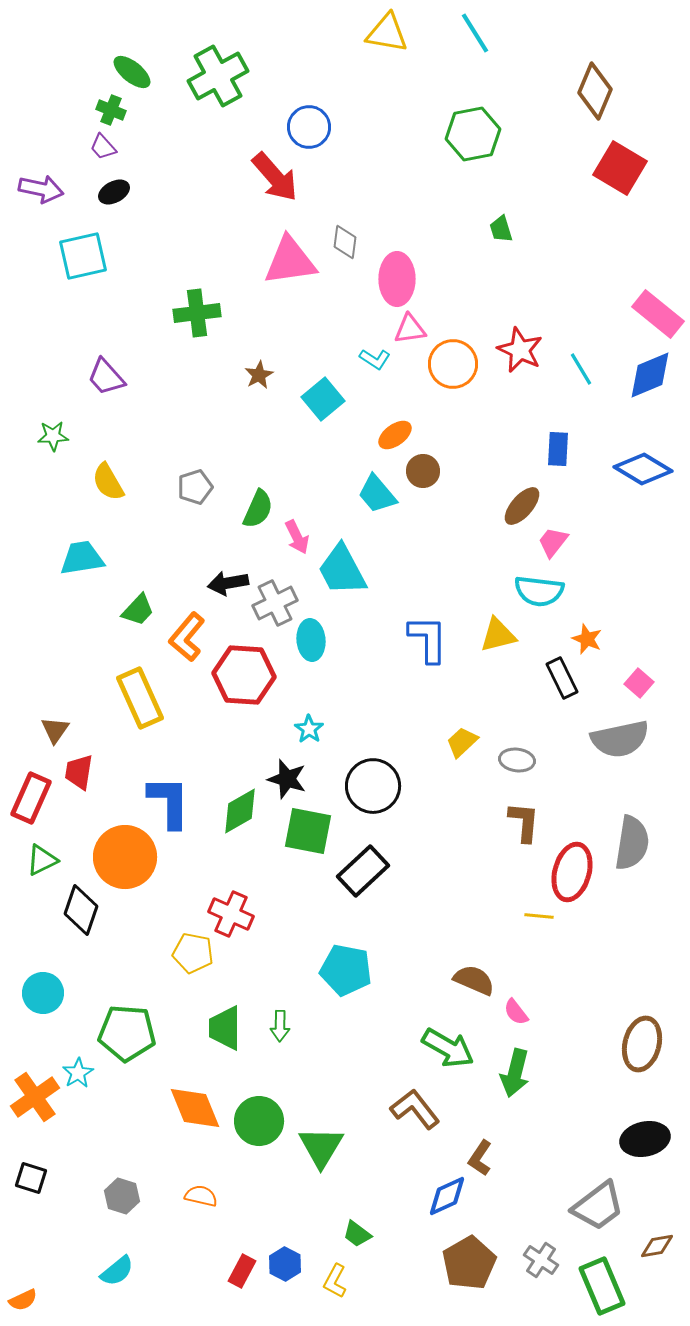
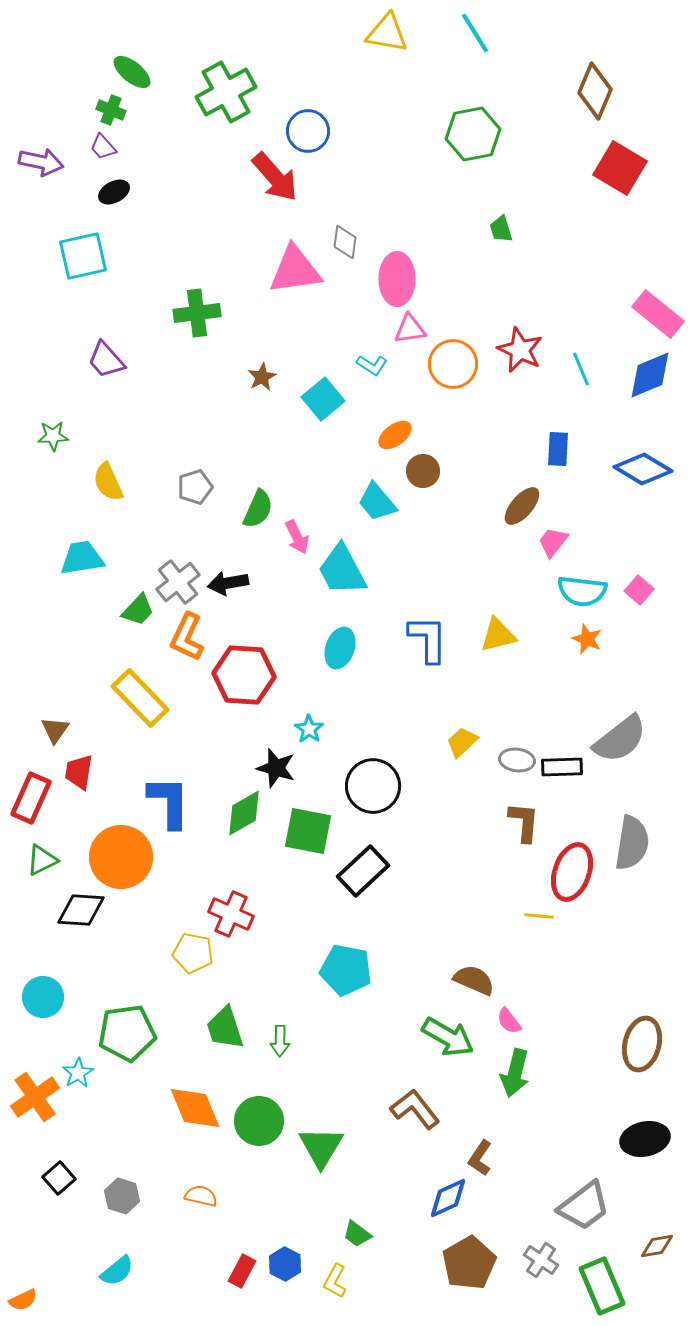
green cross at (218, 76): moved 8 px right, 16 px down
blue circle at (309, 127): moved 1 px left, 4 px down
purple arrow at (41, 189): moved 27 px up
pink triangle at (290, 261): moved 5 px right, 9 px down
cyan L-shape at (375, 359): moved 3 px left, 6 px down
cyan line at (581, 369): rotated 8 degrees clockwise
brown star at (259, 375): moved 3 px right, 2 px down
purple trapezoid at (106, 377): moved 17 px up
yellow semicircle at (108, 482): rotated 6 degrees clockwise
cyan trapezoid at (377, 494): moved 8 px down
cyan semicircle at (539, 591): moved 43 px right
gray cross at (275, 603): moved 97 px left, 21 px up; rotated 12 degrees counterclockwise
orange L-shape at (187, 637): rotated 15 degrees counterclockwise
cyan ellipse at (311, 640): moved 29 px right, 8 px down; rotated 24 degrees clockwise
black rectangle at (562, 678): moved 89 px down; rotated 66 degrees counterclockwise
pink square at (639, 683): moved 93 px up
yellow rectangle at (140, 698): rotated 20 degrees counterclockwise
gray semicircle at (620, 739): rotated 26 degrees counterclockwise
black star at (287, 779): moved 11 px left, 11 px up
green diamond at (240, 811): moved 4 px right, 2 px down
orange circle at (125, 857): moved 4 px left
red ellipse at (572, 872): rotated 4 degrees clockwise
black diamond at (81, 910): rotated 75 degrees clockwise
cyan circle at (43, 993): moved 4 px down
pink semicircle at (516, 1012): moved 7 px left, 9 px down
green arrow at (280, 1026): moved 15 px down
green trapezoid at (225, 1028): rotated 18 degrees counterclockwise
green pentagon at (127, 1033): rotated 12 degrees counterclockwise
green arrow at (448, 1048): moved 11 px up
black square at (31, 1178): moved 28 px right; rotated 32 degrees clockwise
blue diamond at (447, 1196): moved 1 px right, 2 px down
gray trapezoid at (598, 1206): moved 14 px left
